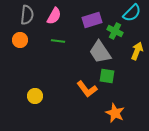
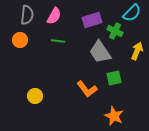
green square: moved 7 px right, 2 px down; rotated 21 degrees counterclockwise
orange star: moved 1 px left, 3 px down
